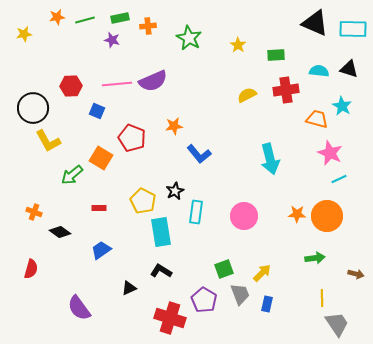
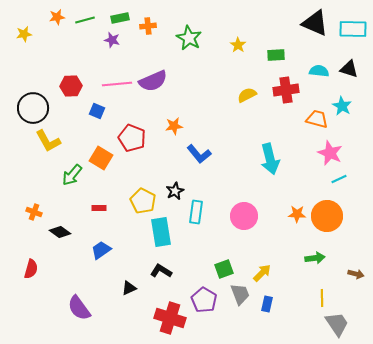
green arrow at (72, 175): rotated 10 degrees counterclockwise
